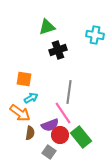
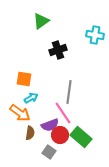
green triangle: moved 6 px left, 6 px up; rotated 18 degrees counterclockwise
green rectangle: rotated 10 degrees counterclockwise
